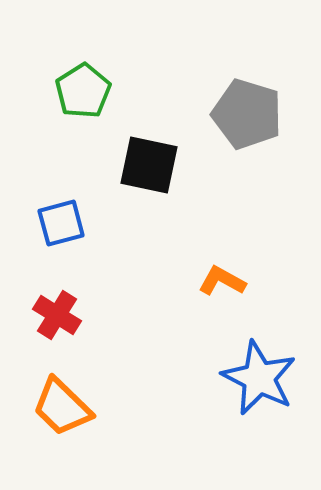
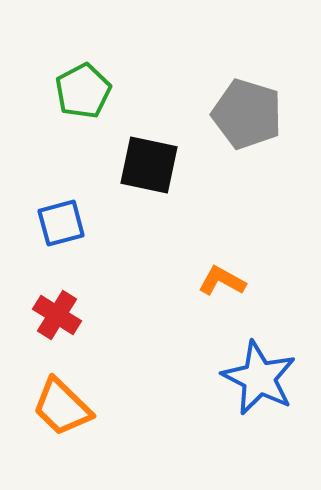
green pentagon: rotated 4 degrees clockwise
